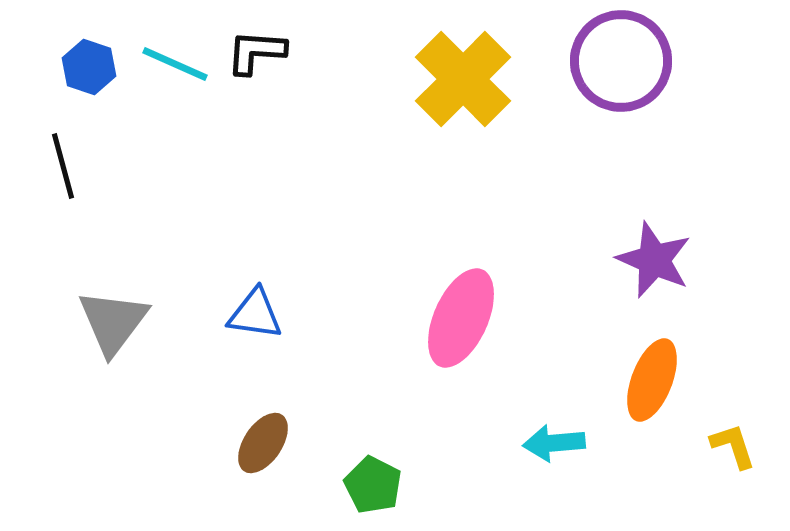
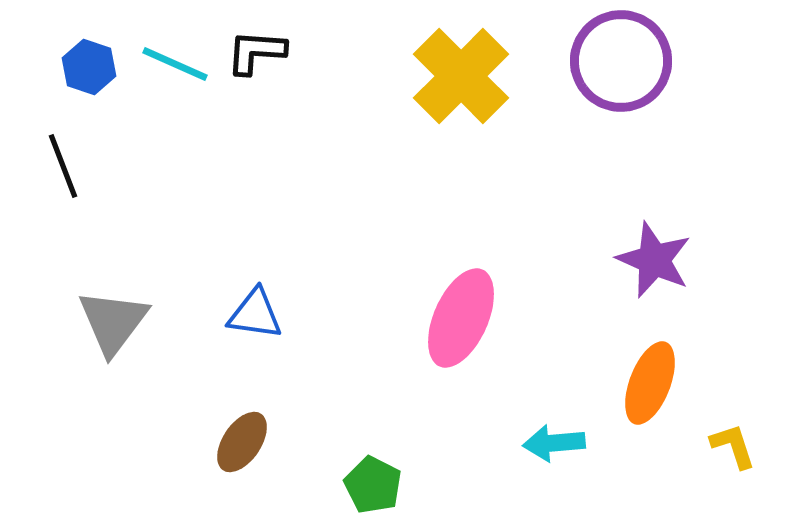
yellow cross: moved 2 px left, 3 px up
black line: rotated 6 degrees counterclockwise
orange ellipse: moved 2 px left, 3 px down
brown ellipse: moved 21 px left, 1 px up
